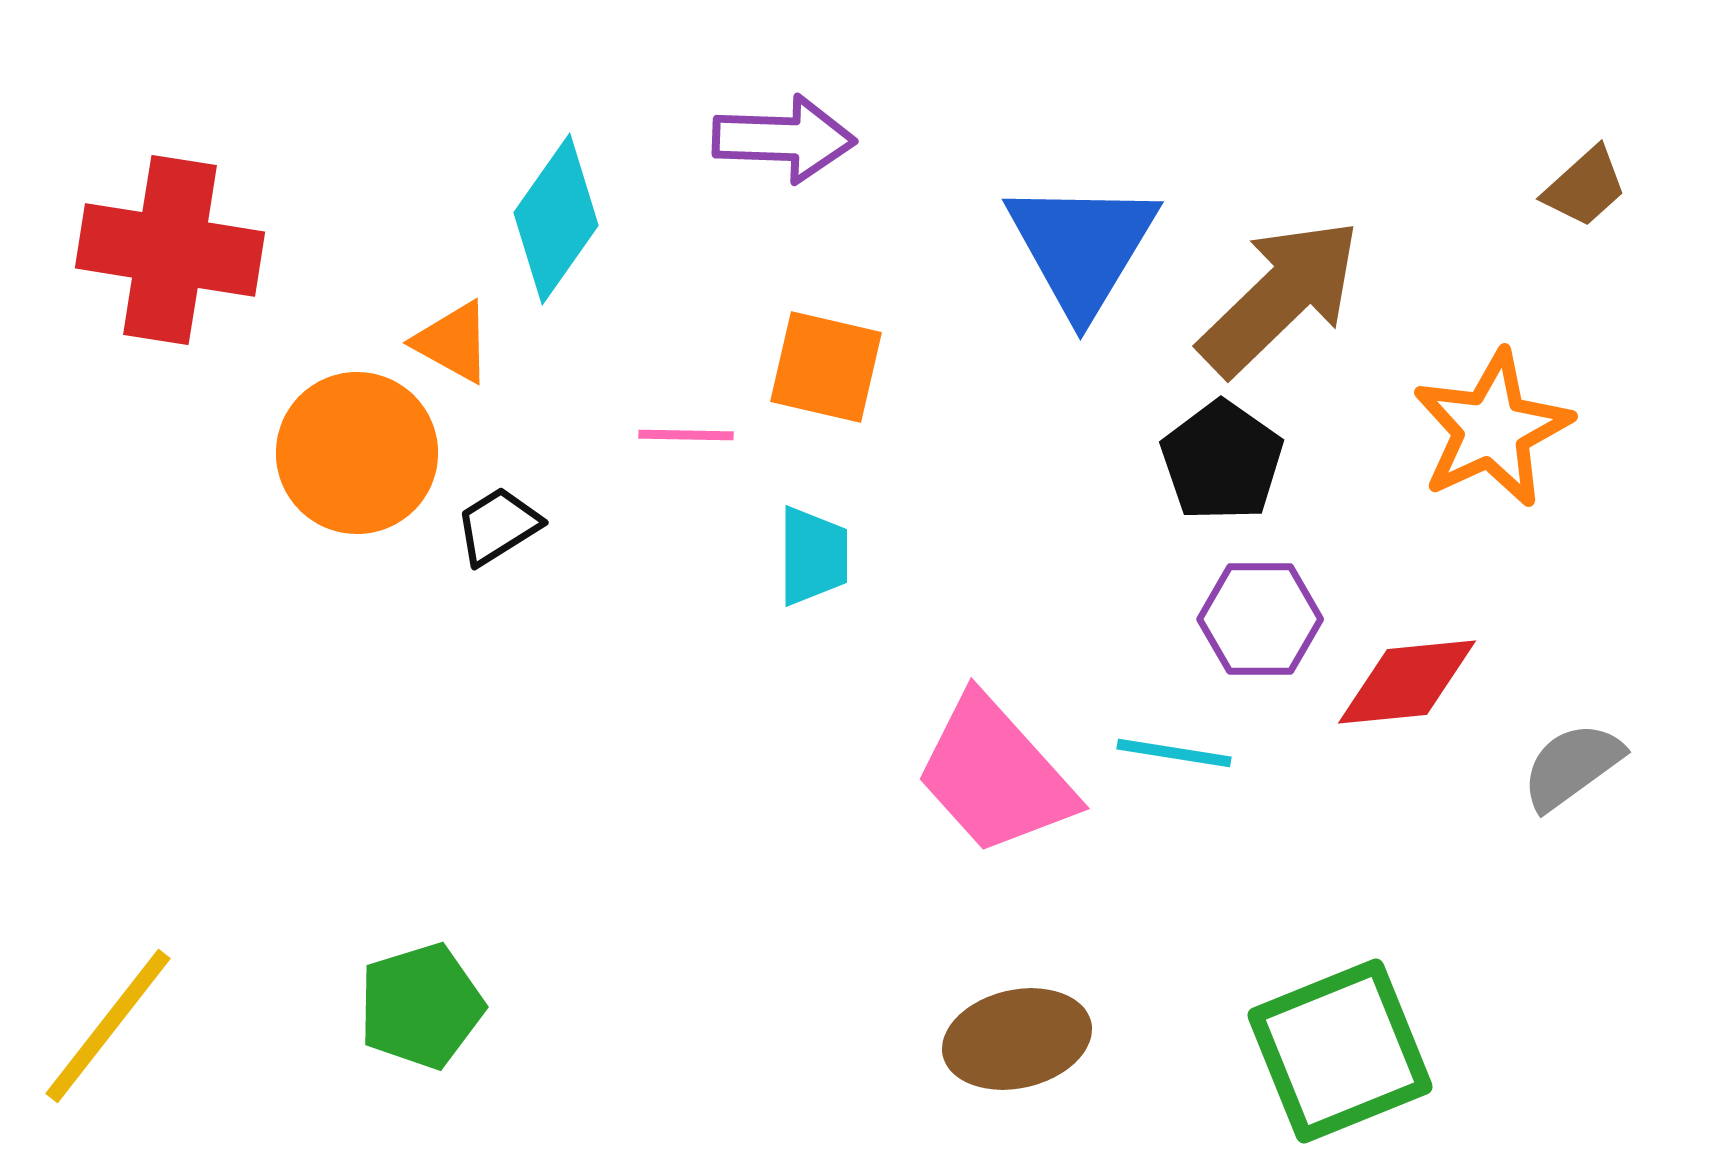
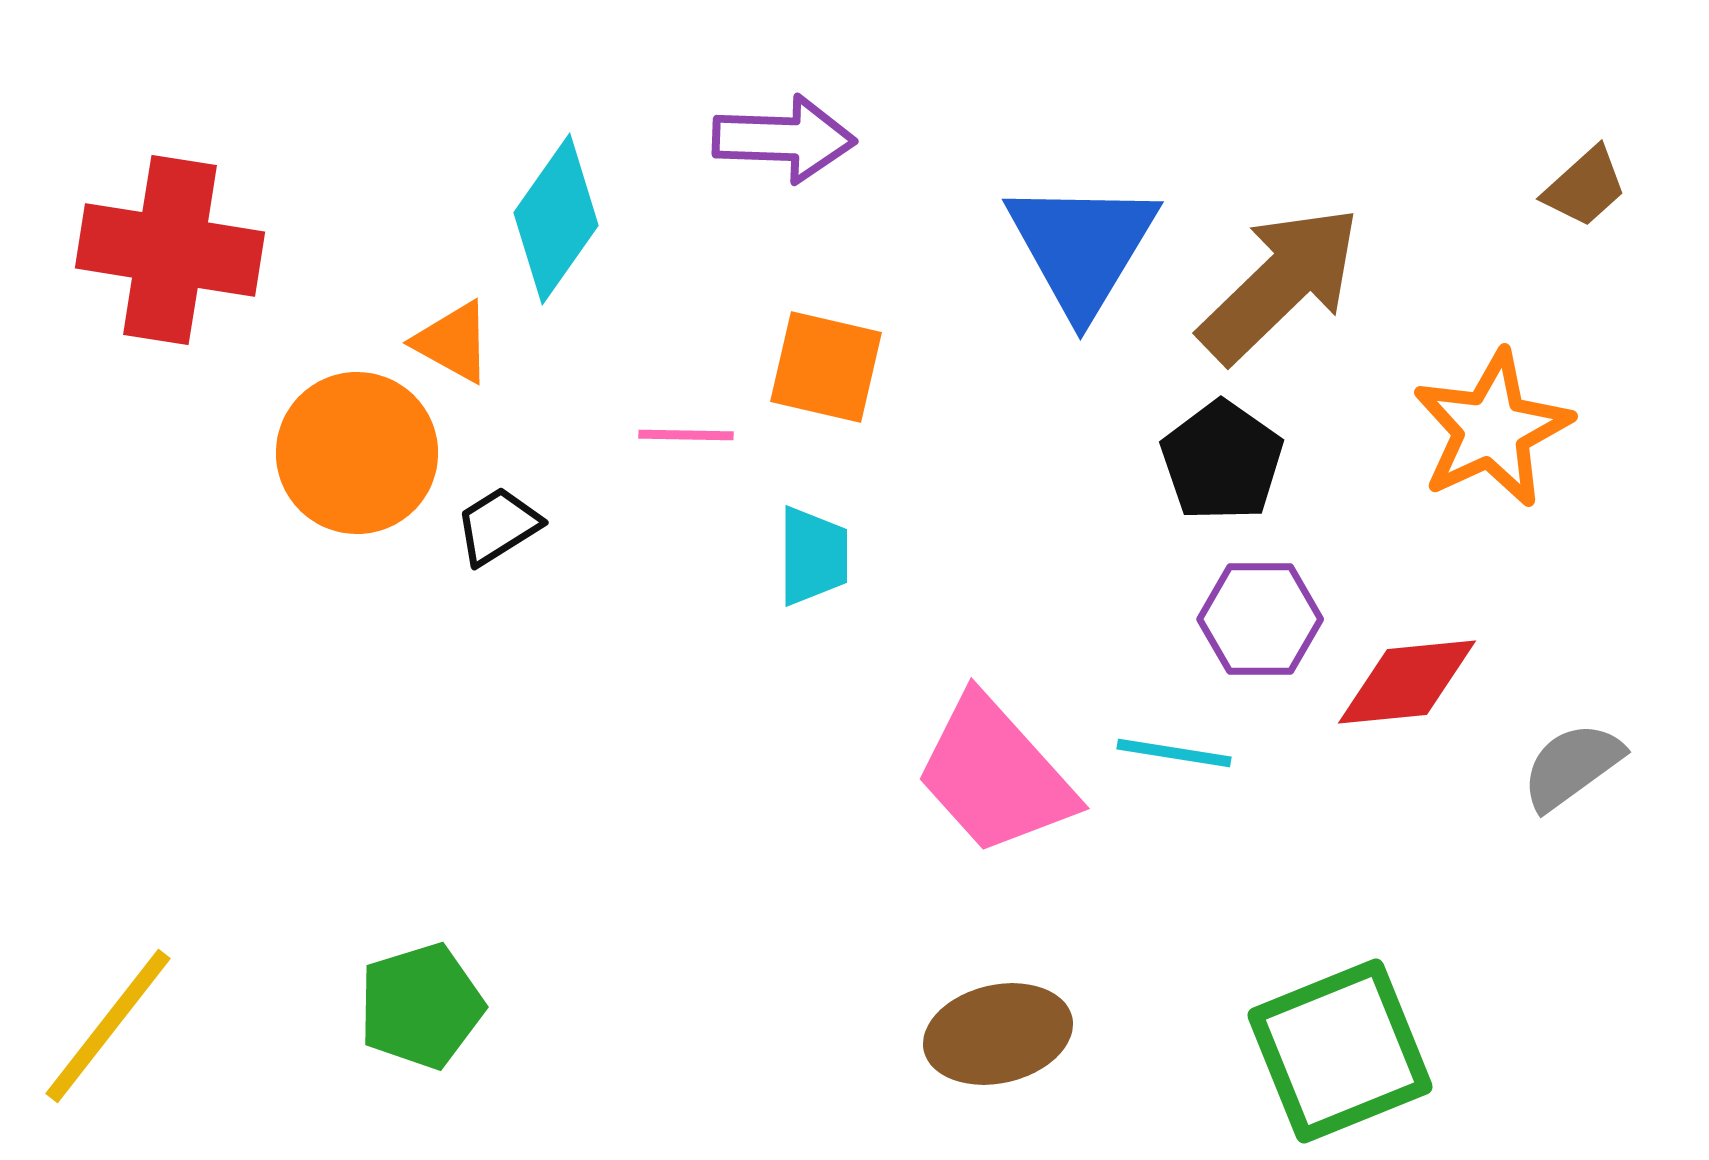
brown arrow: moved 13 px up
brown ellipse: moved 19 px left, 5 px up
